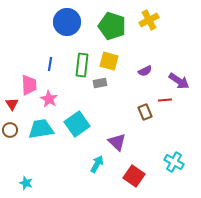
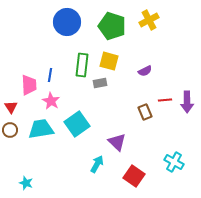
blue line: moved 11 px down
purple arrow: moved 8 px right, 21 px down; rotated 55 degrees clockwise
pink star: moved 2 px right, 2 px down
red triangle: moved 1 px left, 3 px down
